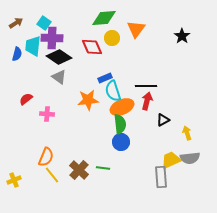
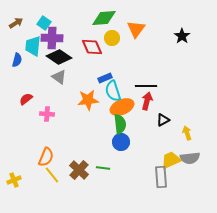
blue semicircle: moved 6 px down
